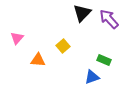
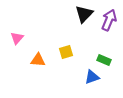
black triangle: moved 2 px right, 1 px down
purple arrow: moved 1 px down; rotated 65 degrees clockwise
yellow square: moved 3 px right, 6 px down; rotated 24 degrees clockwise
